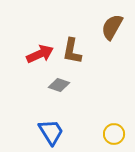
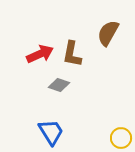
brown semicircle: moved 4 px left, 6 px down
brown L-shape: moved 3 px down
yellow circle: moved 7 px right, 4 px down
